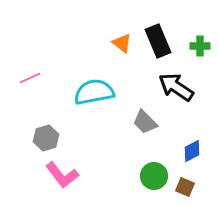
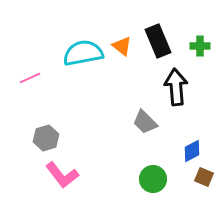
orange triangle: moved 3 px down
black arrow: rotated 51 degrees clockwise
cyan semicircle: moved 11 px left, 39 px up
green circle: moved 1 px left, 3 px down
brown square: moved 19 px right, 10 px up
